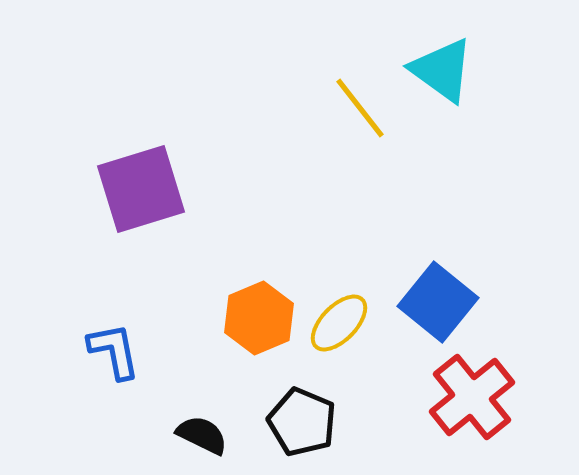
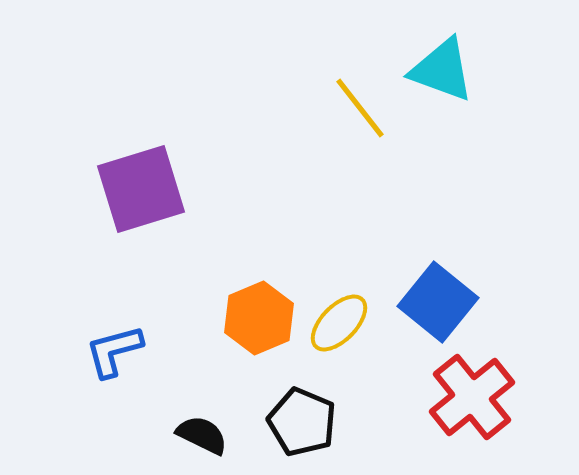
cyan triangle: rotated 16 degrees counterclockwise
blue L-shape: rotated 94 degrees counterclockwise
